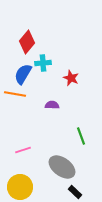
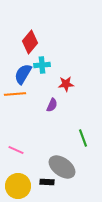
red diamond: moved 3 px right
cyan cross: moved 1 px left, 2 px down
red star: moved 5 px left, 6 px down; rotated 28 degrees counterclockwise
orange line: rotated 15 degrees counterclockwise
purple semicircle: rotated 112 degrees clockwise
green line: moved 2 px right, 2 px down
pink line: moved 7 px left; rotated 42 degrees clockwise
yellow circle: moved 2 px left, 1 px up
black rectangle: moved 28 px left, 10 px up; rotated 40 degrees counterclockwise
